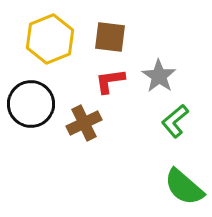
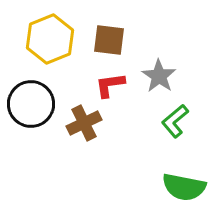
brown square: moved 1 px left, 3 px down
red L-shape: moved 4 px down
green semicircle: rotated 30 degrees counterclockwise
